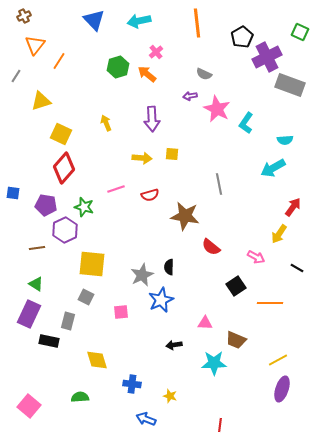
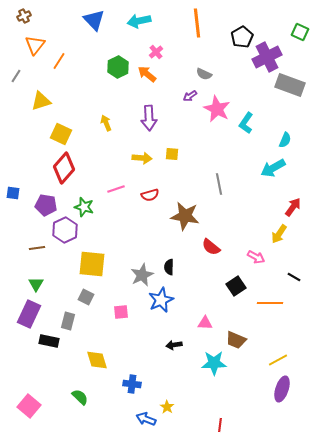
green hexagon at (118, 67): rotated 10 degrees counterclockwise
purple arrow at (190, 96): rotated 24 degrees counterclockwise
purple arrow at (152, 119): moved 3 px left, 1 px up
cyan semicircle at (285, 140): rotated 63 degrees counterclockwise
black line at (297, 268): moved 3 px left, 9 px down
green triangle at (36, 284): rotated 28 degrees clockwise
yellow star at (170, 396): moved 3 px left, 11 px down; rotated 16 degrees clockwise
green semicircle at (80, 397): rotated 48 degrees clockwise
